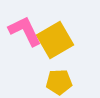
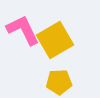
pink L-shape: moved 2 px left, 1 px up
